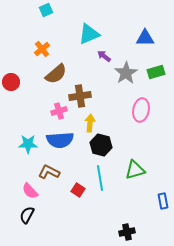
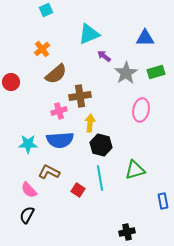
pink semicircle: moved 1 px left, 1 px up
